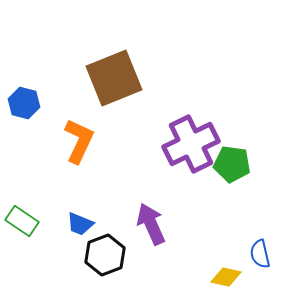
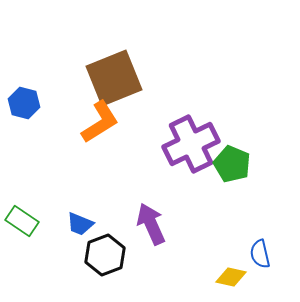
orange L-shape: moved 21 px right, 19 px up; rotated 33 degrees clockwise
green pentagon: rotated 15 degrees clockwise
yellow diamond: moved 5 px right
